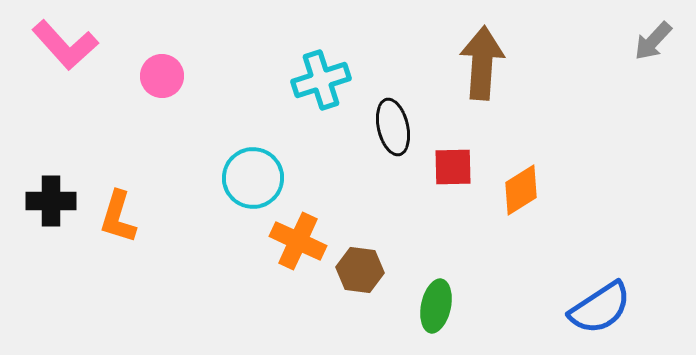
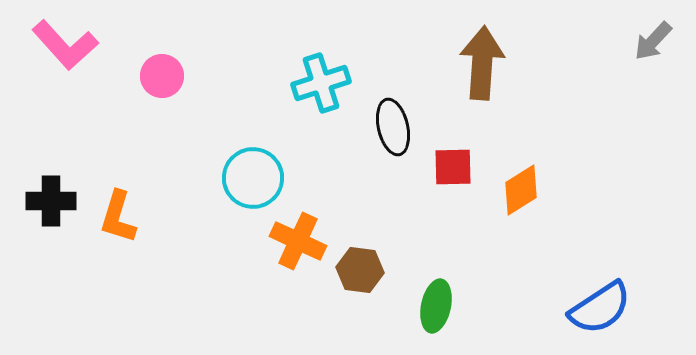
cyan cross: moved 3 px down
